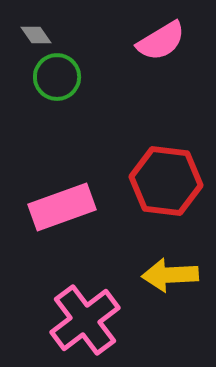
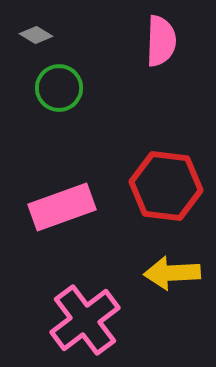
gray diamond: rotated 24 degrees counterclockwise
pink semicircle: rotated 57 degrees counterclockwise
green circle: moved 2 px right, 11 px down
red hexagon: moved 5 px down
yellow arrow: moved 2 px right, 2 px up
